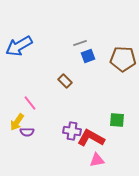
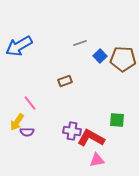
blue square: moved 12 px right; rotated 24 degrees counterclockwise
brown rectangle: rotated 64 degrees counterclockwise
